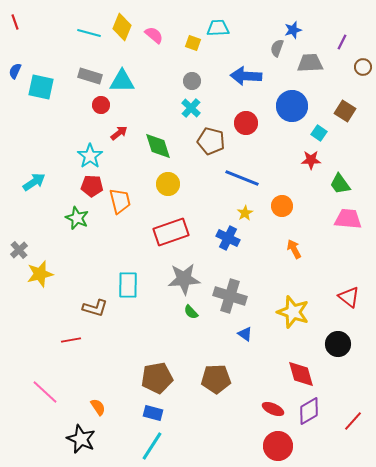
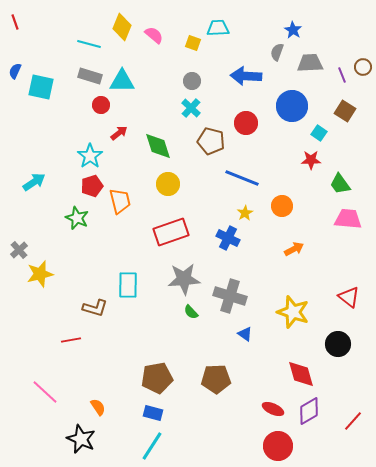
blue star at (293, 30): rotated 24 degrees counterclockwise
cyan line at (89, 33): moved 11 px down
purple line at (342, 42): moved 33 px down; rotated 49 degrees counterclockwise
gray semicircle at (277, 48): moved 4 px down
red pentagon at (92, 186): rotated 20 degrees counterclockwise
orange arrow at (294, 249): rotated 90 degrees clockwise
